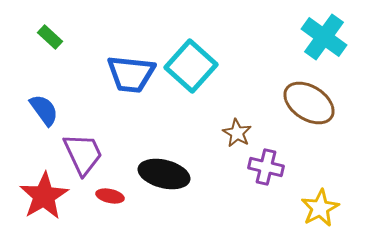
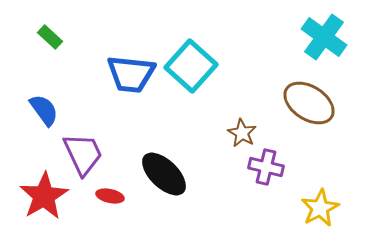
brown star: moved 5 px right
black ellipse: rotated 30 degrees clockwise
